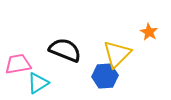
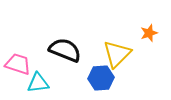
orange star: moved 1 px down; rotated 24 degrees clockwise
pink trapezoid: rotated 28 degrees clockwise
blue hexagon: moved 4 px left, 2 px down
cyan triangle: rotated 25 degrees clockwise
